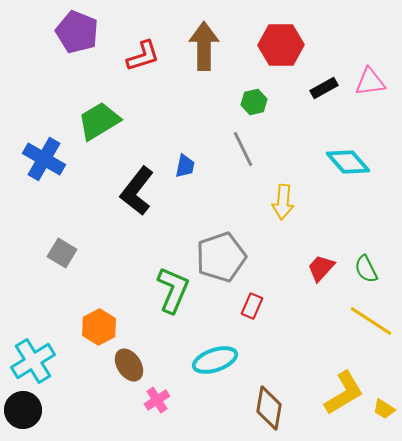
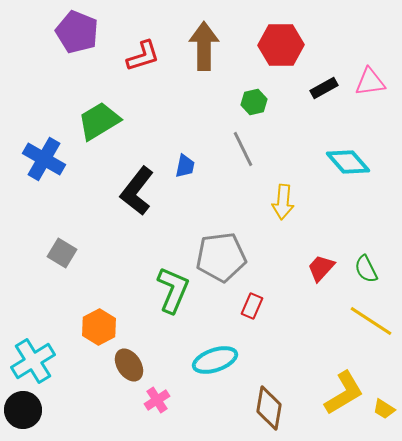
gray pentagon: rotated 12 degrees clockwise
